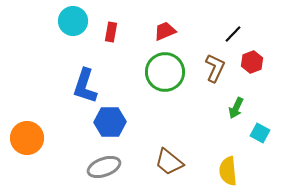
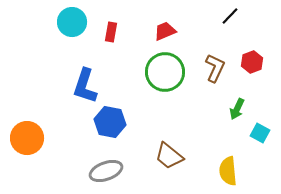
cyan circle: moved 1 px left, 1 px down
black line: moved 3 px left, 18 px up
green arrow: moved 1 px right, 1 px down
blue hexagon: rotated 12 degrees clockwise
brown trapezoid: moved 6 px up
gray ellipse: moved 2 px right, 4 px down
